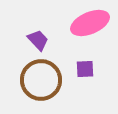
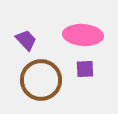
pink ellipse: moved 7 px left, 12 px down; rotated 27 degrees clockwise
purple trapezoid: moved 12 px left
